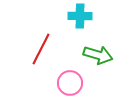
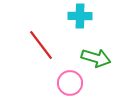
red line: moved 4 px up; rotated 64 degrees counterclockwise
green arrow: moved 2 px left, 3 px down
